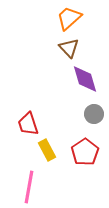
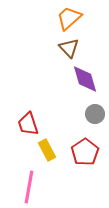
gray circle: moved 1 px right
